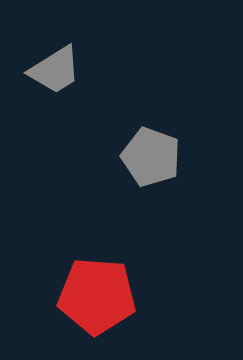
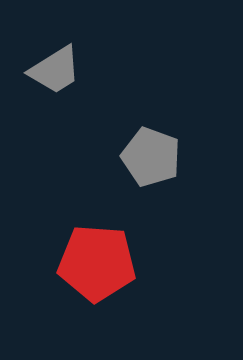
red pentagon: moved 33 px up
